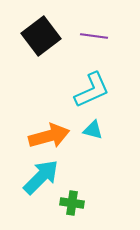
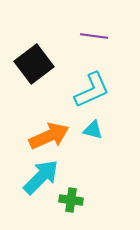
black square: moved 7 px left, 28 px down
orange arrow: rotated 9 degrees counterclockwise
green cross: moved 1 px left, 3 px up
